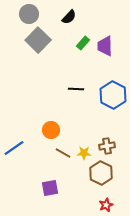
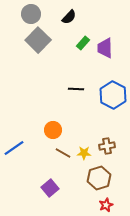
gray circle: moved 2 px right
purple trapezoid: moved 2 px down
orange circle: moved 2 px right
brown hexagon: moved 2 px left, 5 px down; rotated 15 degrees clockwise
purple square: rotated 30 degrees counterclockwise
